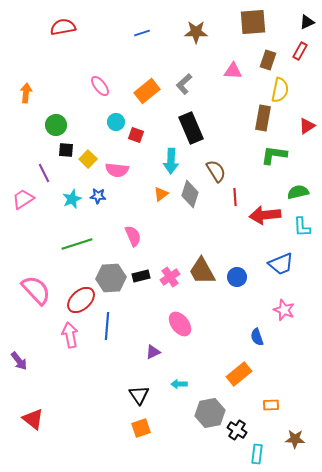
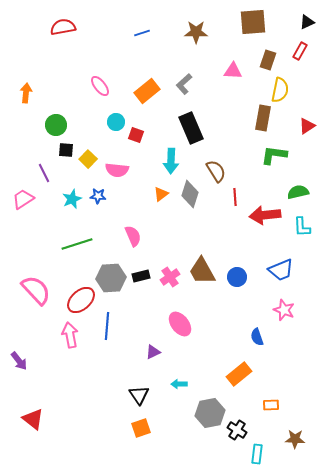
blue trapezoid at (281, 264): moved 6 px down
